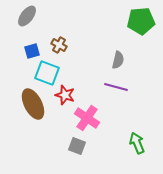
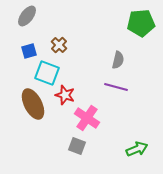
green pentagon: moved 2 px down
brown cross: rotated 14 degrees clockwise
blue square: moved 3 px left
green arrow: moved 6 px down; rotated 90 degrees clockwise
